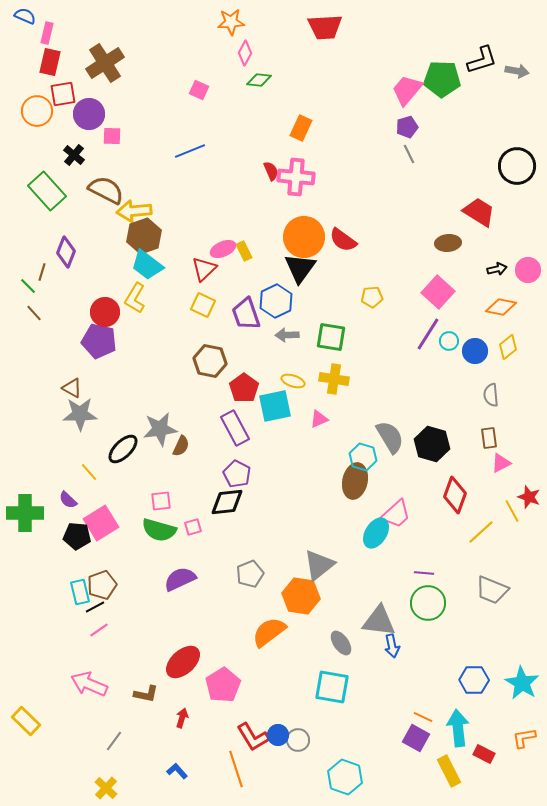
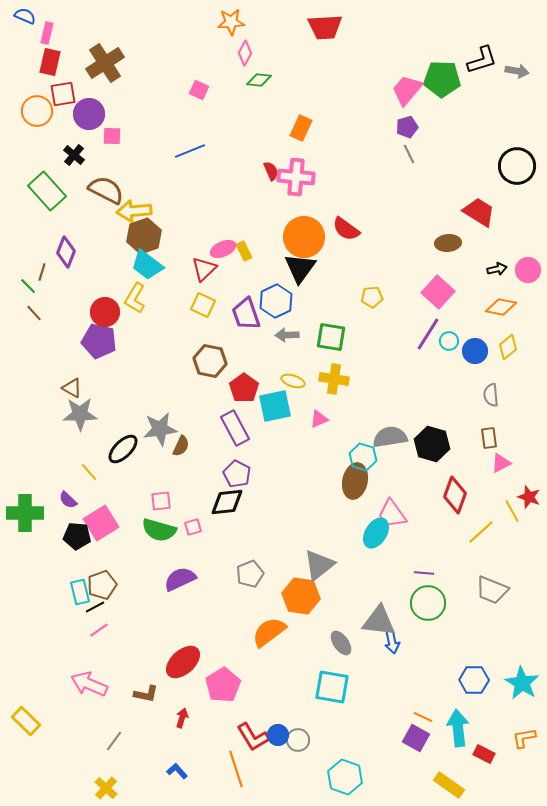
red semicircle at (343, 240): moved 3 px right, 11 px up
gray semicircle at (390, 437): rotated 68 degrees counterclockwise
pink trapezoid at (396, 514): moved 4 px left; rotated 96 degrees clockwise
blue arrow at (392, 646): moved 4 px up
yellow rectangle at (449, 771): moved 14 px down; rotated 28 degrees counterclockwise
